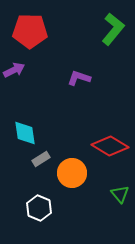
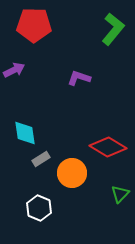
red pentagon: moved 4 px right, 6 px up
red diamond: moved 2 px left, 1 px down
green triangle: rotated 24 degrees clockwise
